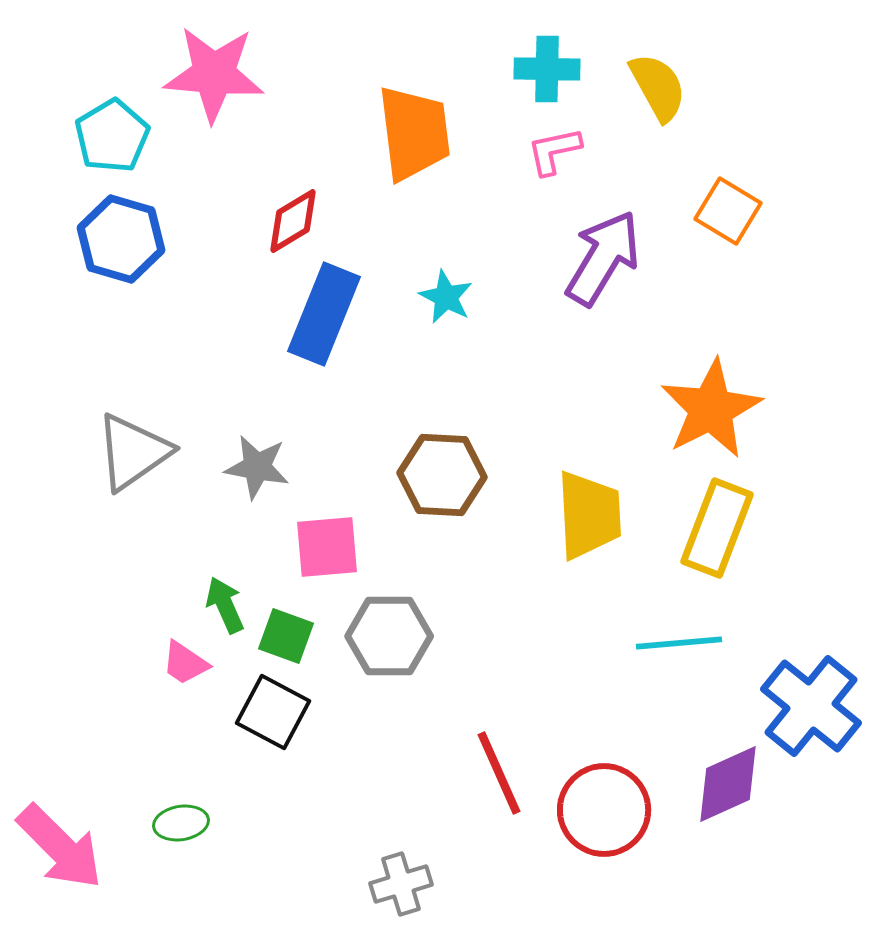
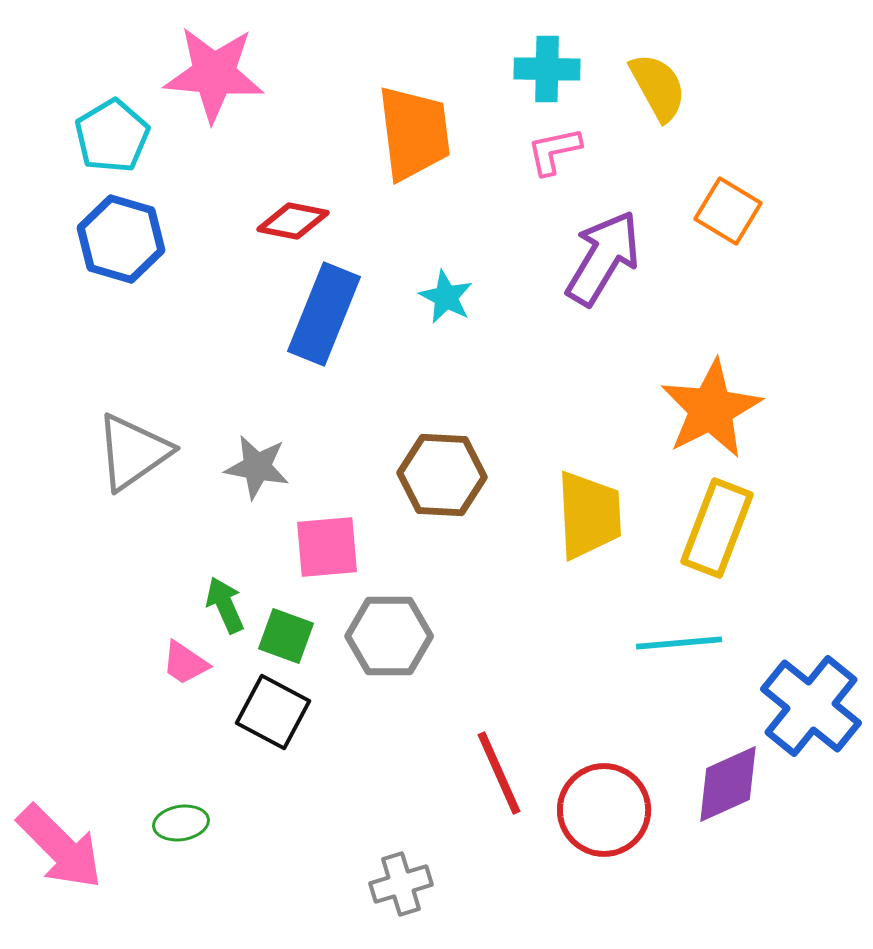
red diamond: rotated 42 degrees clockwise
